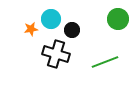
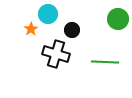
cyan circle: moved 3 px left, 5 px up
orange star: rotated 24 degrees counterclockwise
green line: rotated 24 degrees clockwise
